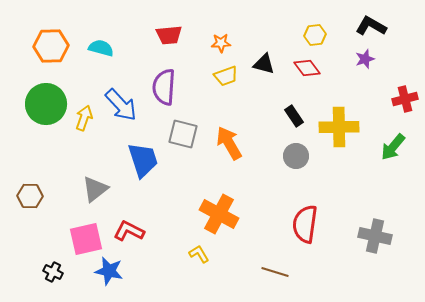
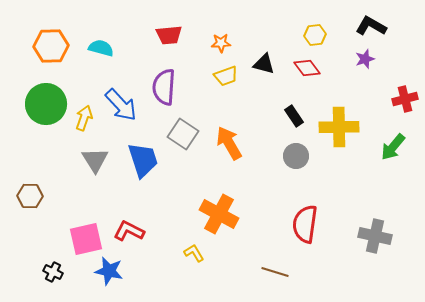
gray square: rotated 20 degrees clockwise
gray triangle: moved 29 px up; rotated 24 degrees counterclockwise
yellow L-shape: moved 5 px left, 1 px up
